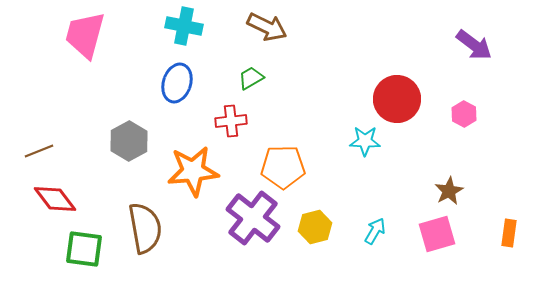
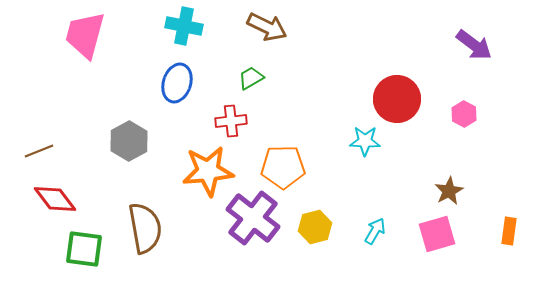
orange star: moved 15 px right
orange rectangle: moved 2 px up
